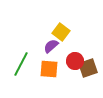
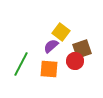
brown square: moved 6 px left, 19 px up
